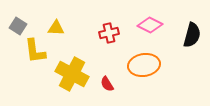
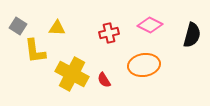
yellow triangle: moved 1 px right
red semicircle: moved 3 px left, 4 px up
